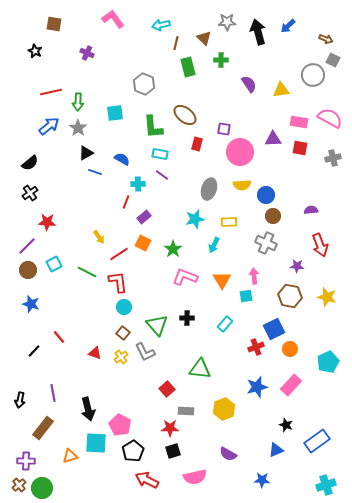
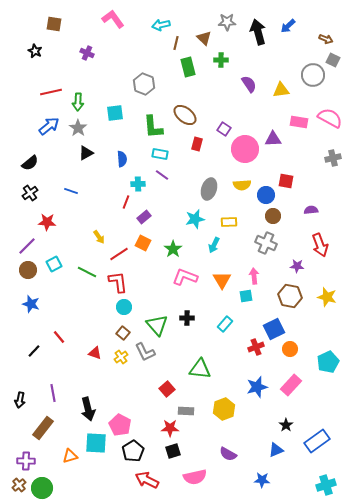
purple square at (224, 129): rotated 24 degrees clockwise
red square at (300, 148): moved 14 px left, 33 px down
pink circle at (240, 152): moved 5 px right, 3 px up
blue semicircle at (122, 159): rotated 56 degrees clockwise
blue line at (95, 172): moved 24 px left, 19 px down
black star at (286, 425): rotated 16 degrees clockwise
